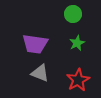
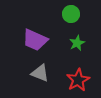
green circle: moved 2 px left
purple trapezoid: moved 4 px up; rotated 16 degrees clockwise
